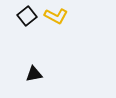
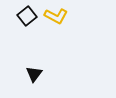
black triangle: rotated 42 degrees counterclockwise
